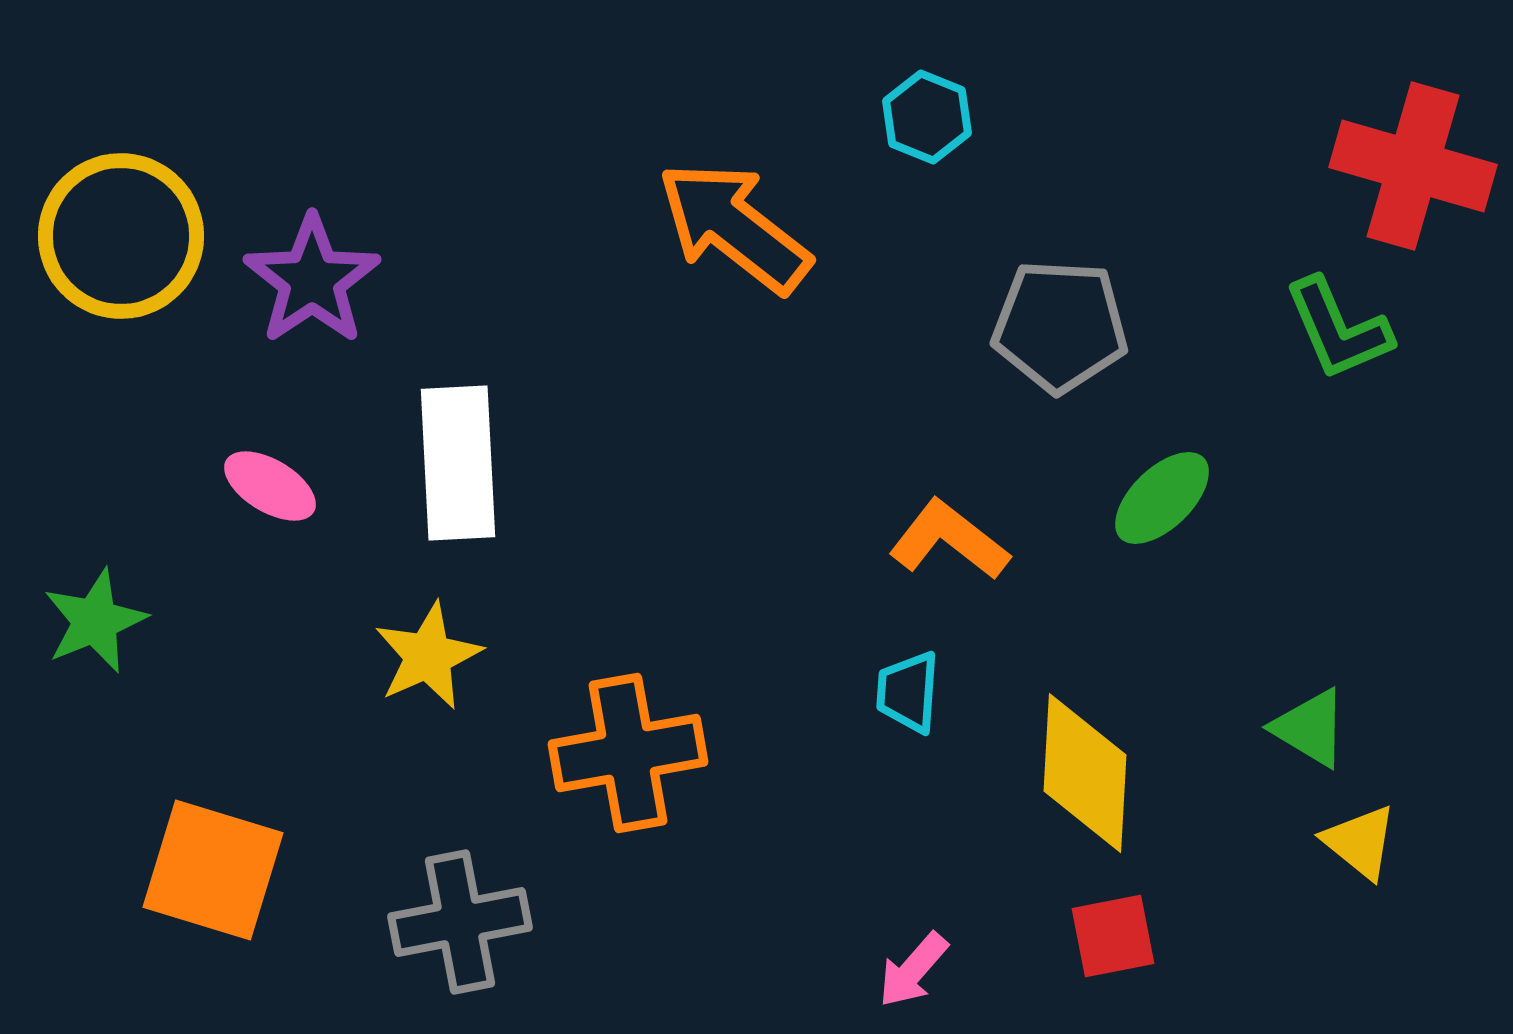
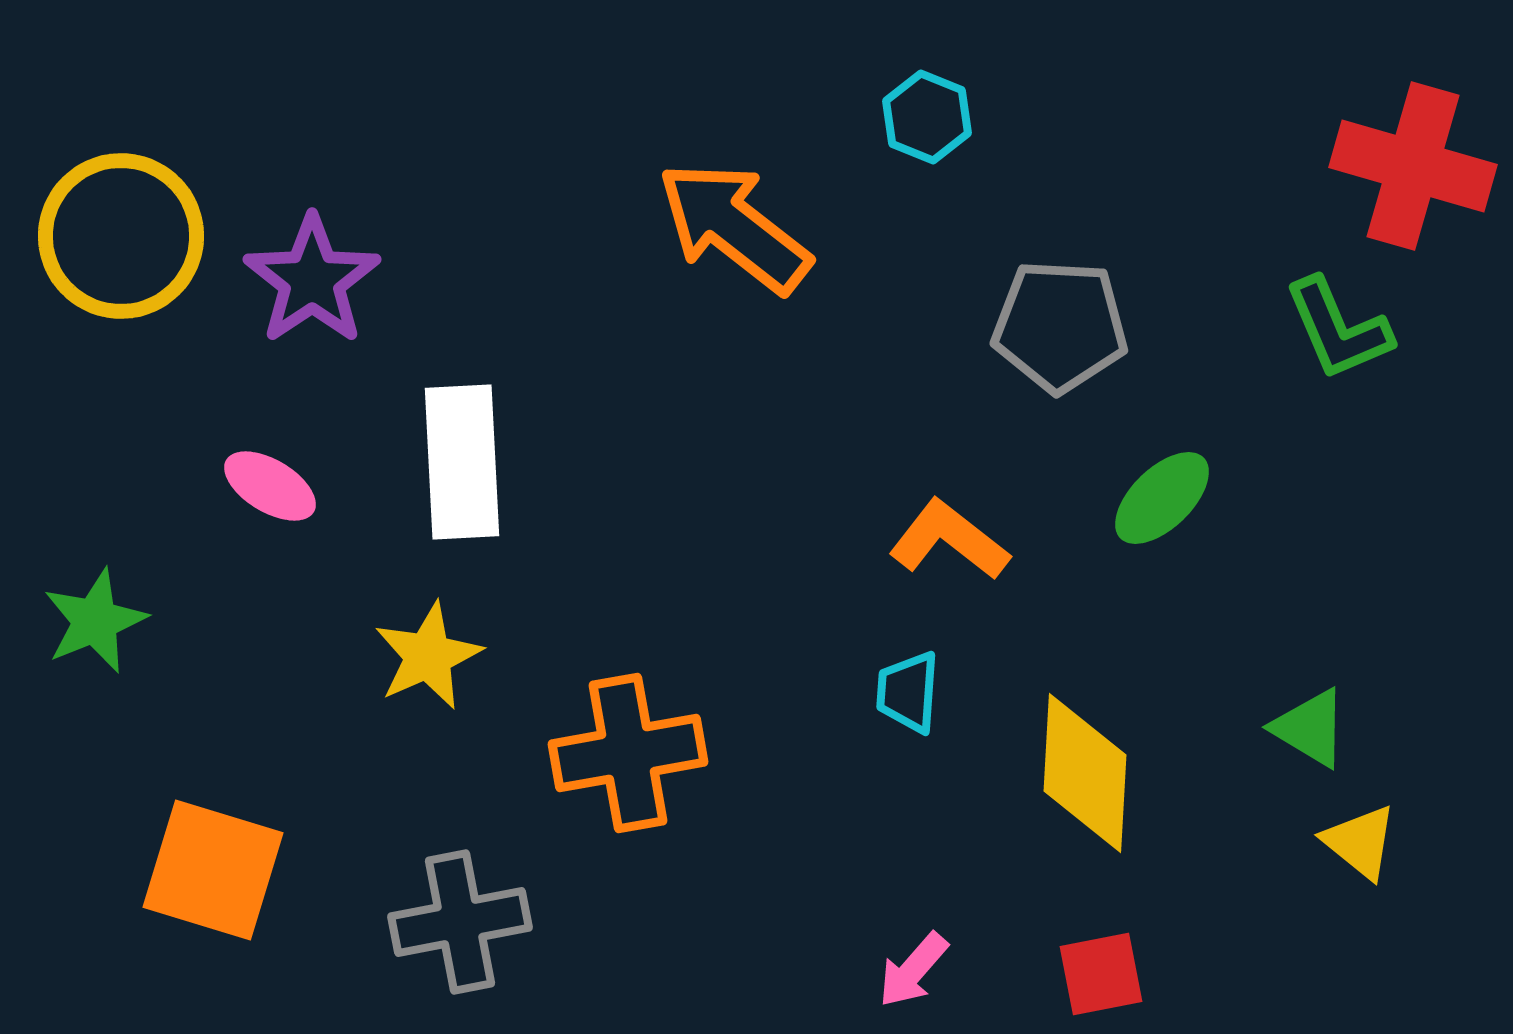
white rectangle: moved 4 px right, 1 px up
red square: moved 12 px left, 38 px down
